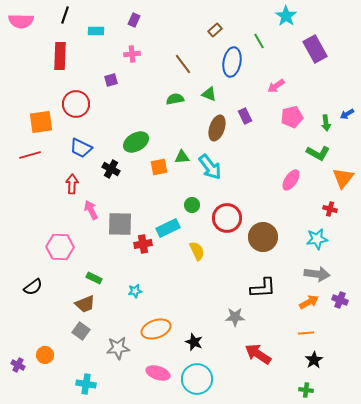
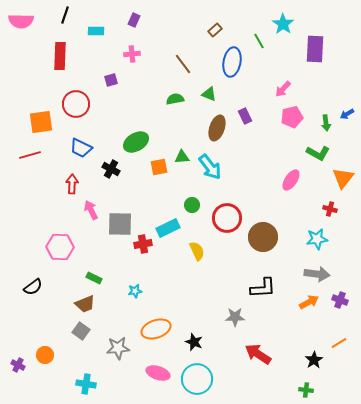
cyan star at (286, 16): moved 3 px left, 8 px down
purple rectangle at (315, 49): rotated 32 degrees clockwise
pink arrow at (276, 86): moved 7 px right, 3 px down; rotated 12 degrees counterclockwise
orange line at (306, 333): moved 33 px right, 10 px down; rotated 28 degrees counterclockwise
